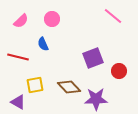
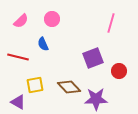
pink line: moved 2 px left, 7 px down; rotated 66 degrees clockwise
